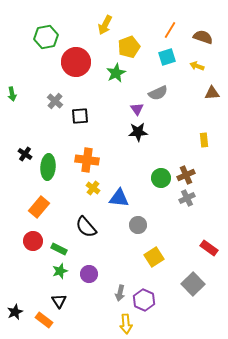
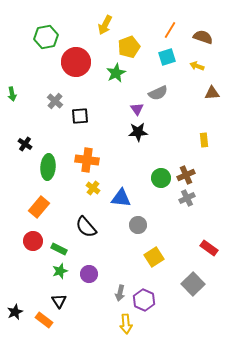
black cross at (25, 154): moved 10 px up
blue triangle at (119, 198): moved 2 px right
